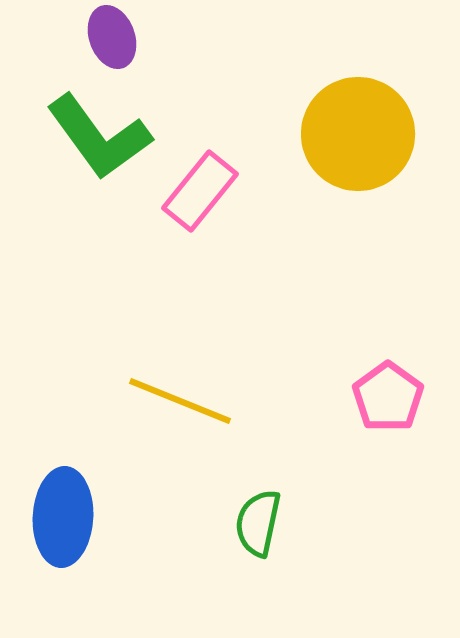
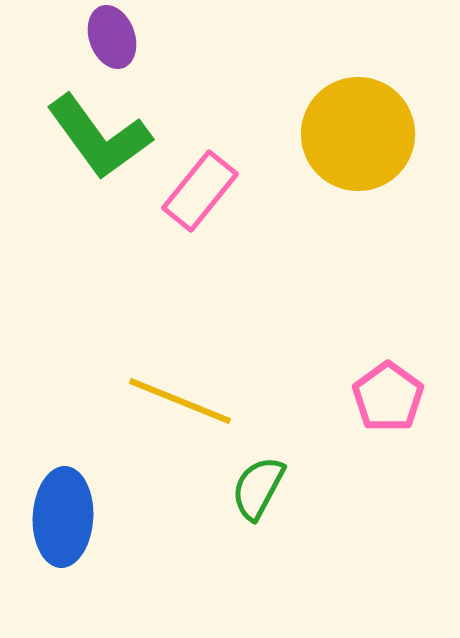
green semicircle: moved 35 px up; rotated 16 degrees clockwise
